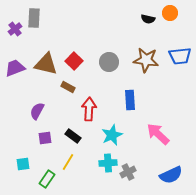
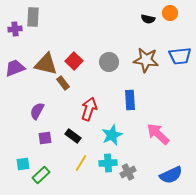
gray rectangle: moved 1 px left, 1 px up
purple cross: rotated 32 degrees clockwise
brown rectangle: moved 5 px left, 4 px up; rotated 24 degrees clockwise
red arrow: rotated 15 degrees clockwise
yellow line: moved 13 px right, 1 px down
green rectangle: moved 6 px left, 4 px up; rotated 12 degrees clockwise
